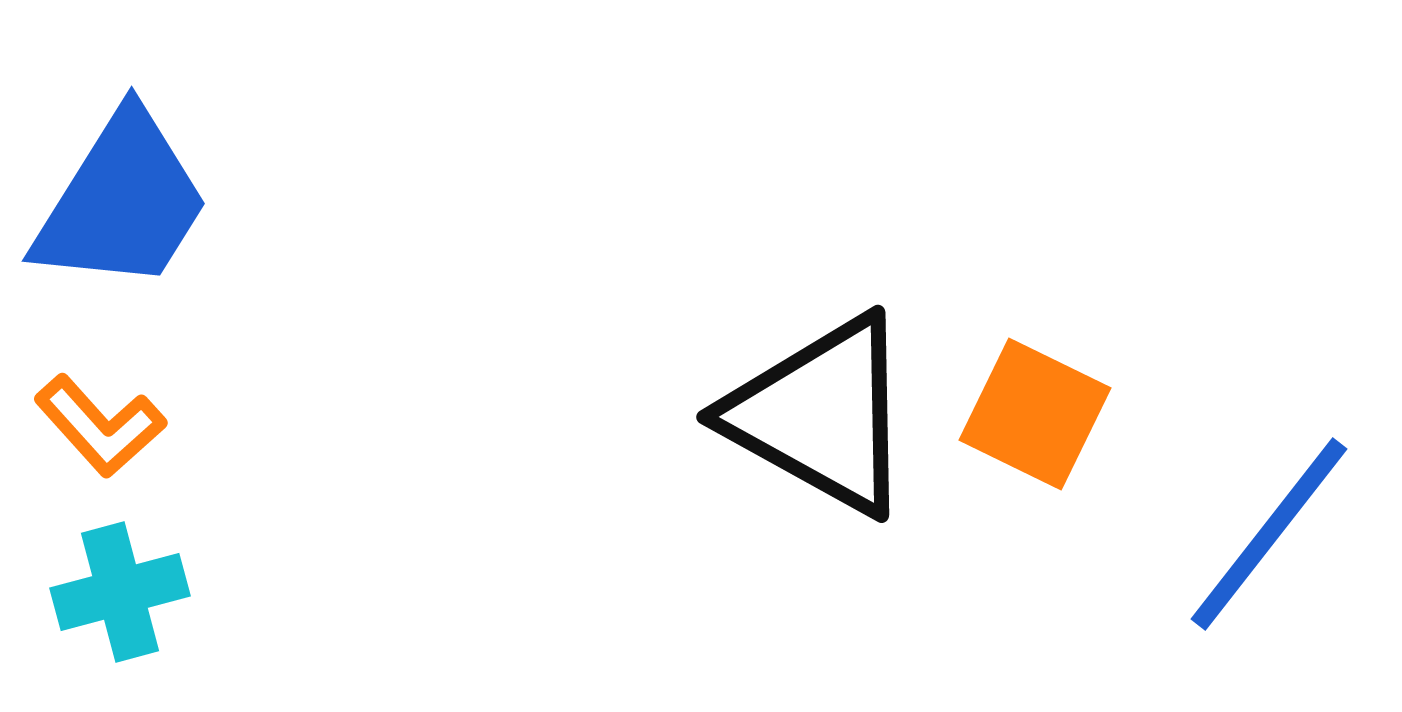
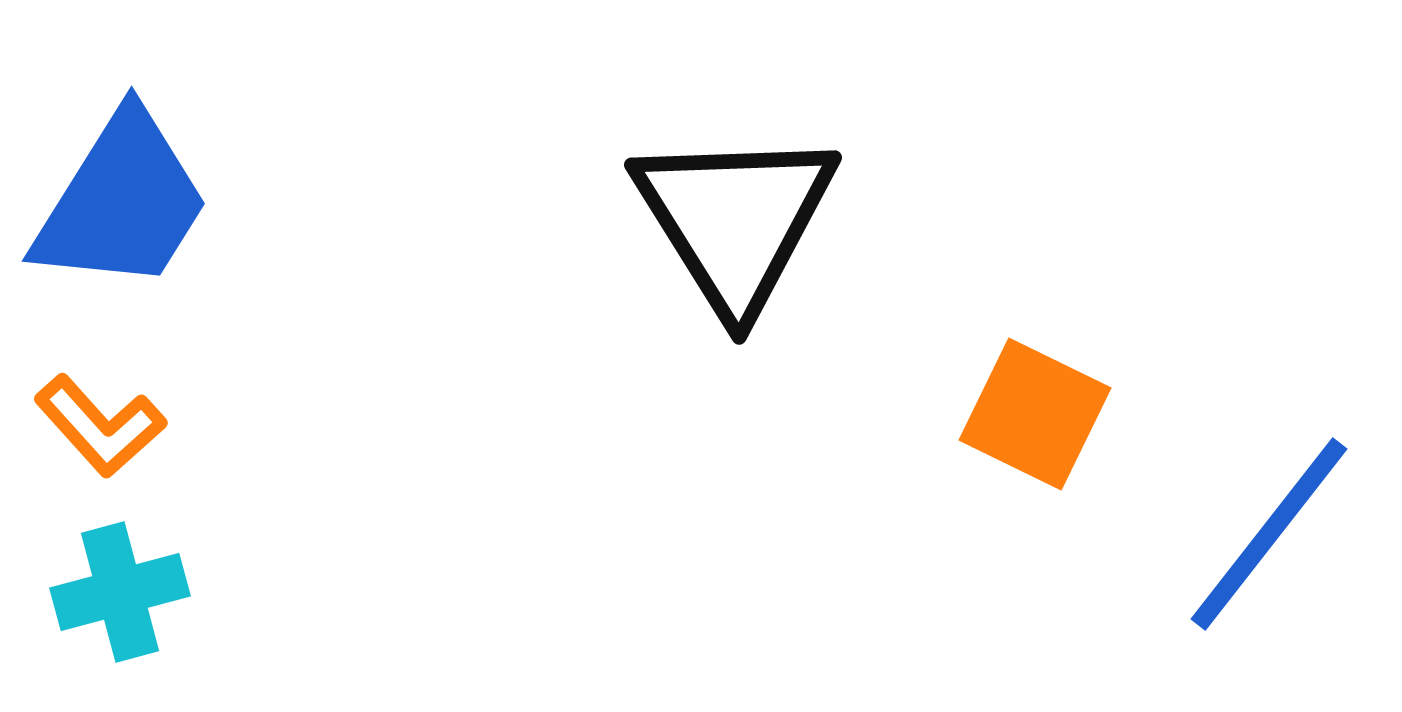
black triangle: moved 86 px left, 195 px up; rotated 29 degrees clockwise
